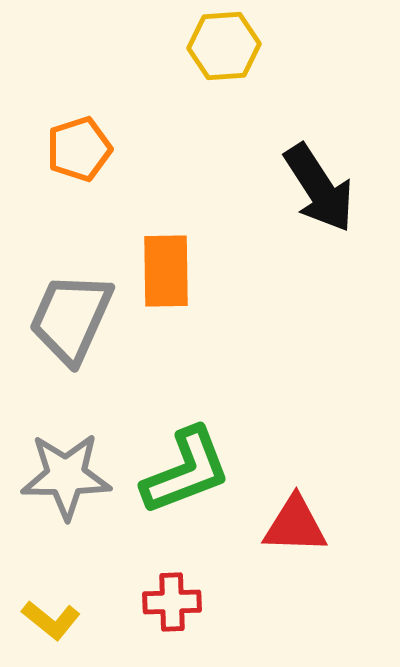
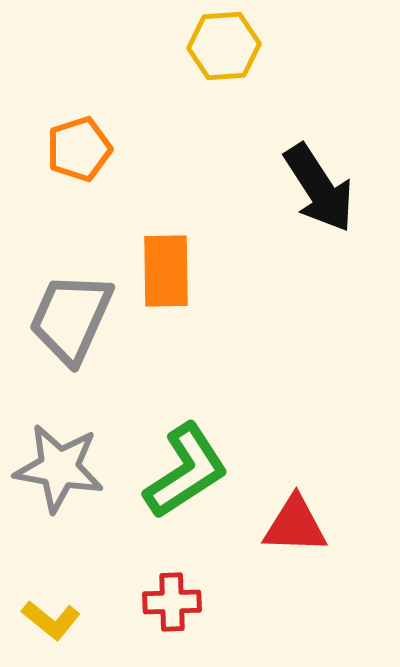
green L-shape: rotated 12 degrees counterclockwise
gray star: moved 7 px left, 8 px up; rotated 10 degrees clockwise
